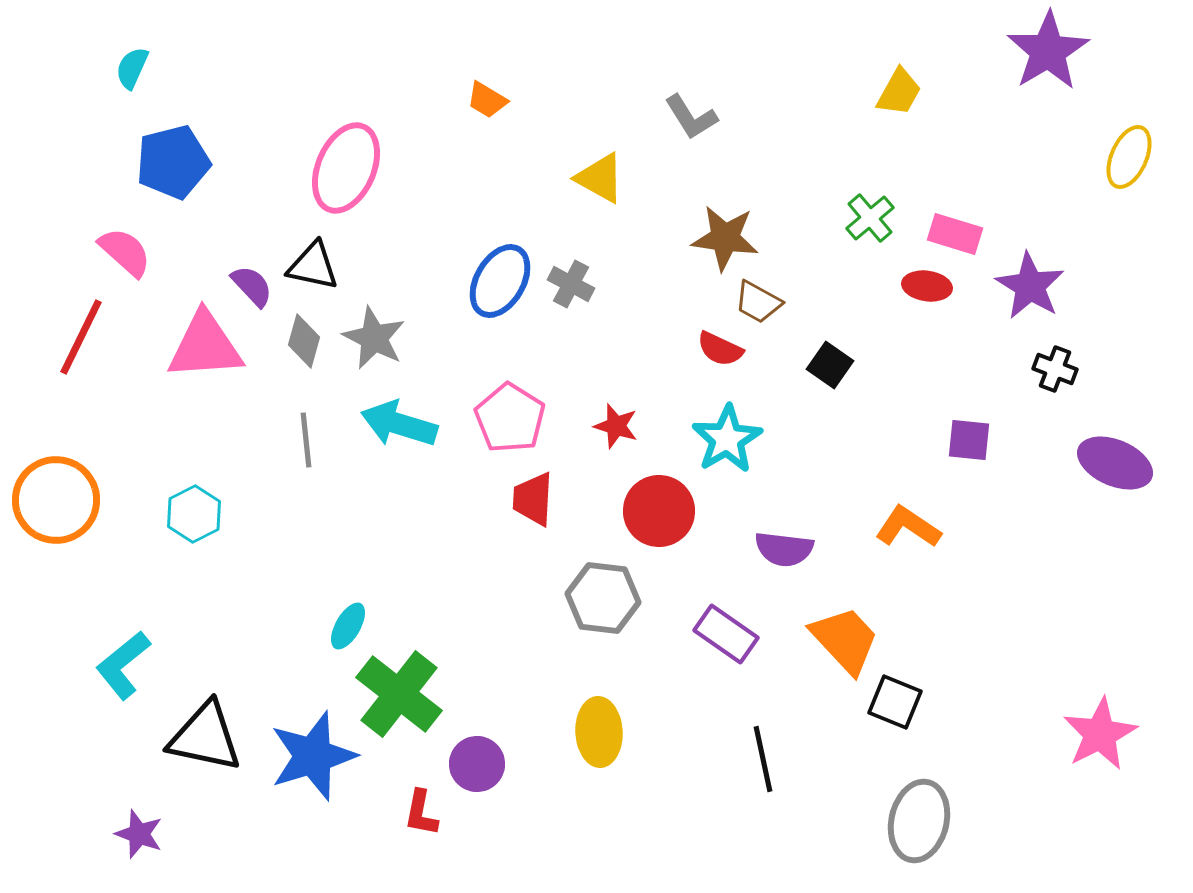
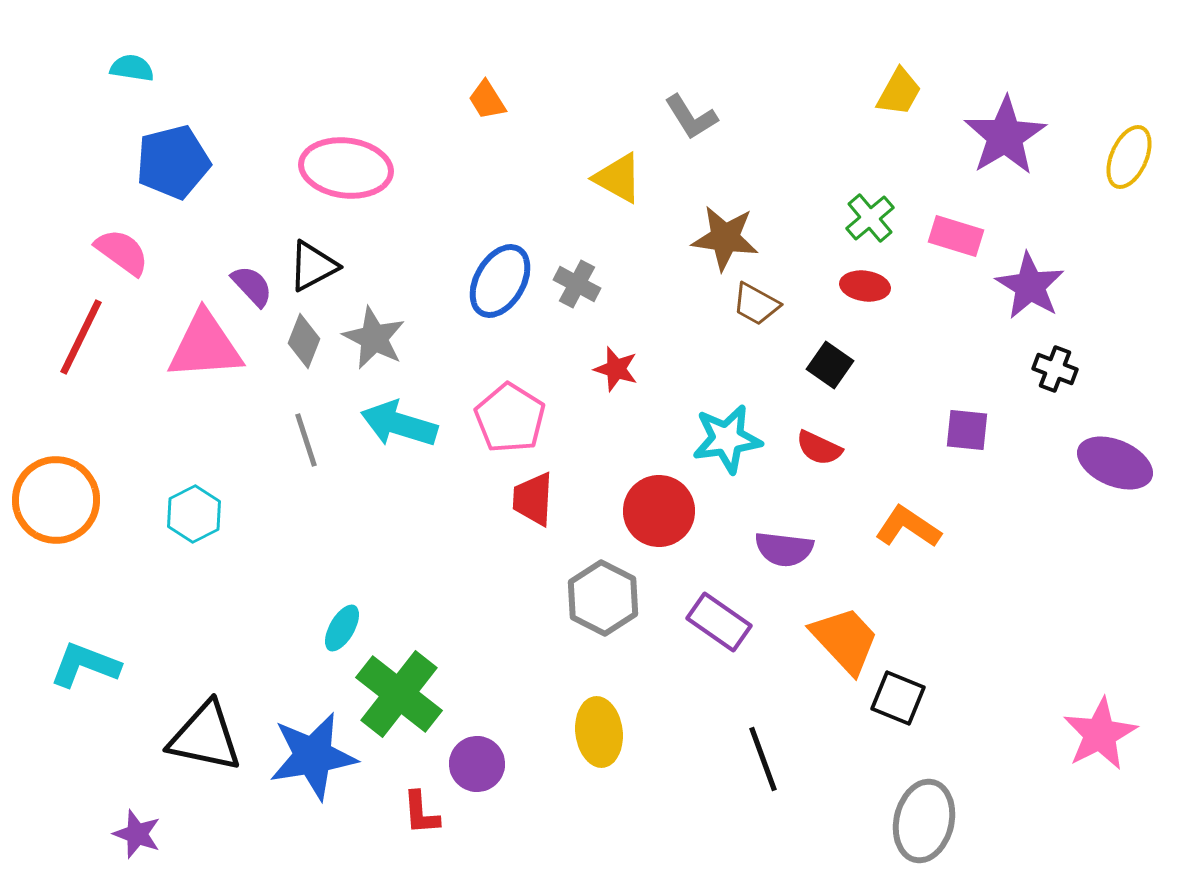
purple star at (1048, 51): moved 43 px left, 85 px down
cyan semicircle at (132, 68): rotated 75 degrees clockwise
orange trapezoid at (487, 100): rotated 27 degrees clockwise
pink ellipse at (346, 168): rotated 74 degrees clockwise
yellow triangle at (600, 178): moved 18 px right
pink rectangle at (955, 234): moved 1 px right, 2 px down
pink semicircle at (125, 252): moved 3 px left; rotated 6 degrees counterclockwise
black triangle at (313, 266): rotated 40 degrees counterclockwise
gray cross at (571, 284): moved 6 px right
red ellipse at (927, 286): moved 62 px left
brown trapezoid at (758, 302): moved 2 px left, 2 px down
gray diamond at (304, 341): rotated 6 degrees clockwise
red semicircle at (720, 349): moved 99 px right, 99 px down
red star at (616, 426): moved 57 px up
cyan star at (727, 439): rotated 22 degrees clockwise
gray line at (306, 440): rotated 12 degrees counterclockwise
purple square at (969, 440): moved 2 px left, 10 px up
gray hexagon at (603, 598): rotated 20 degrees clockwise
cyan ellipse at (348, 626): moved 6 px left, 2 px down
purple rectangle at (726, 634): moved 7 px left, 12 px up
cyan L-shape at (123, 665): moved 38 px left; rotated 60 degrees clockwise
black square at (895, 702): moved 3 px right, 4 px up
yellow ellipse at (599, 732): rotated 4 degrees counterclockwise
blue star at (313, 756): rotated 8 degrees clockwise
black line at (763, 759): rotated 8 degrees counterclockwise
red L-shape at (421, 813): rotated 15 degrees counterclockwise
gray ellipse at (919, 821): moved 5 px right
purple star at (139, 834): moved 2 px left
